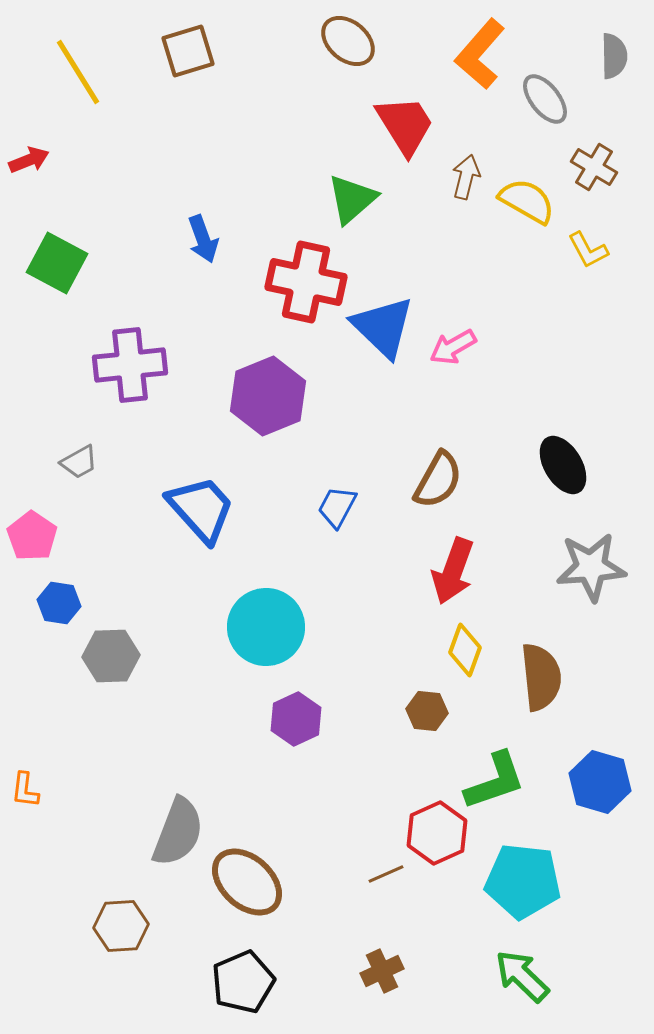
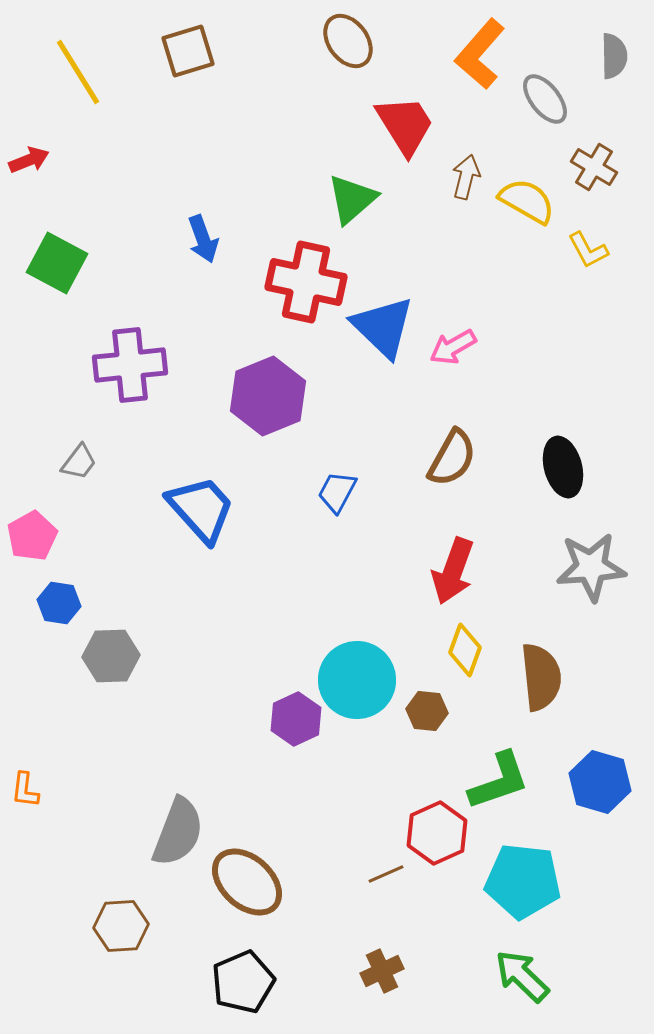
brown ellipse at (348, 41): rotated 14 degrees clockwise
gray trapezoid at (79, 462): rotated 24 degrees counterclockwise
black ellipse at (563, 465): moved 2 px down; rotated 16 degrees clockwise
brown semicircle at (438, 480): moved 14 px right, 22 px up
blue trapezoid at (337, 507): moved 15 px up
pink pentagon at (32, 536): rotated 9 degrees clockwise
cyan circle at (266, 627): moved 91 px right, 53 px down
green L-shape at (495, 781): moved 4 px right
